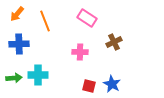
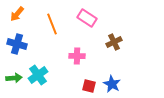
orange line: moved 7 px right, 3 px down
blue cross: moved 2 px left; rotated 18 degrees clockwise
pink cross: moved 3 px left, 4 px down
cyan cross: rotated 36 degrees counterclockwise
